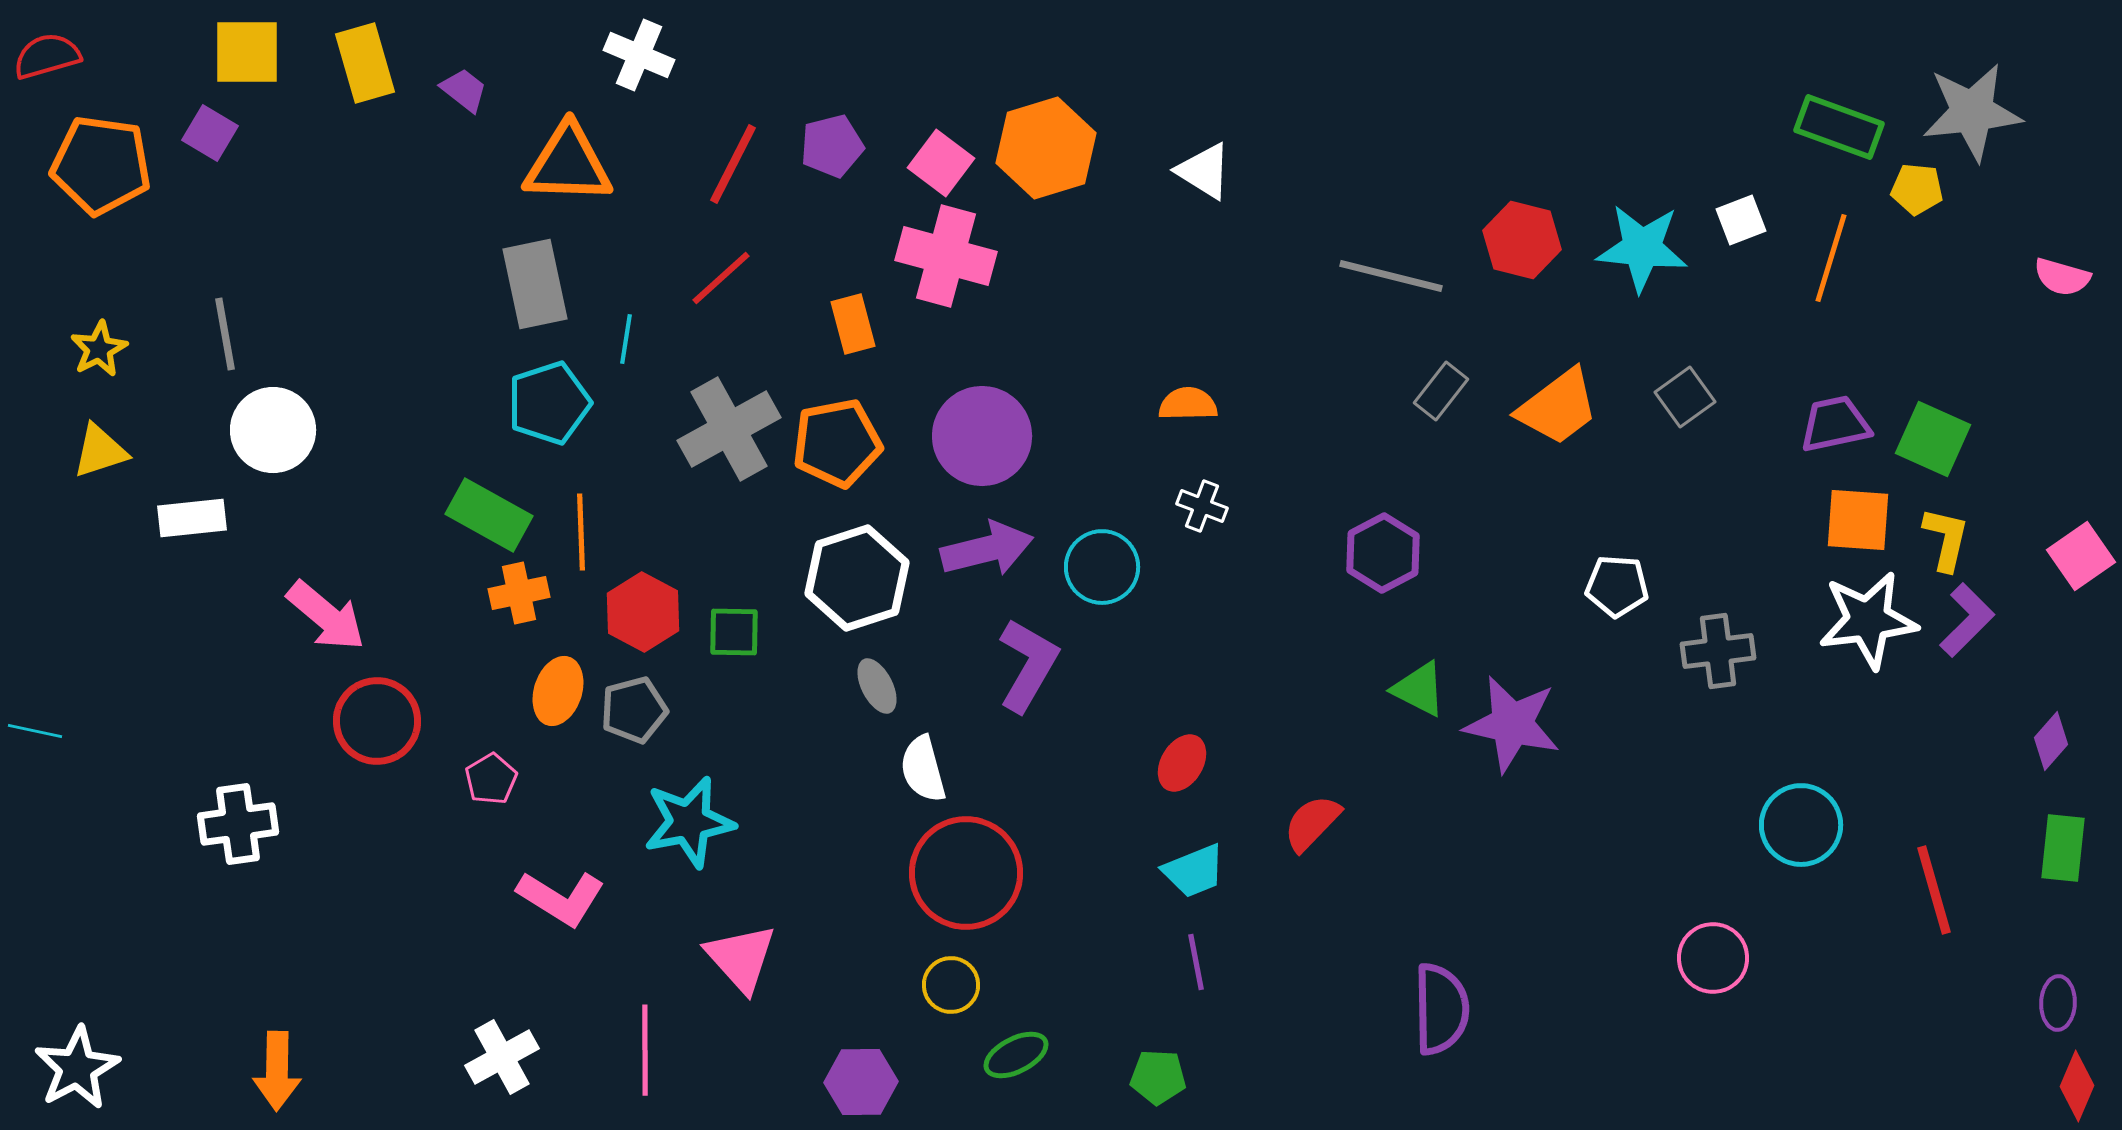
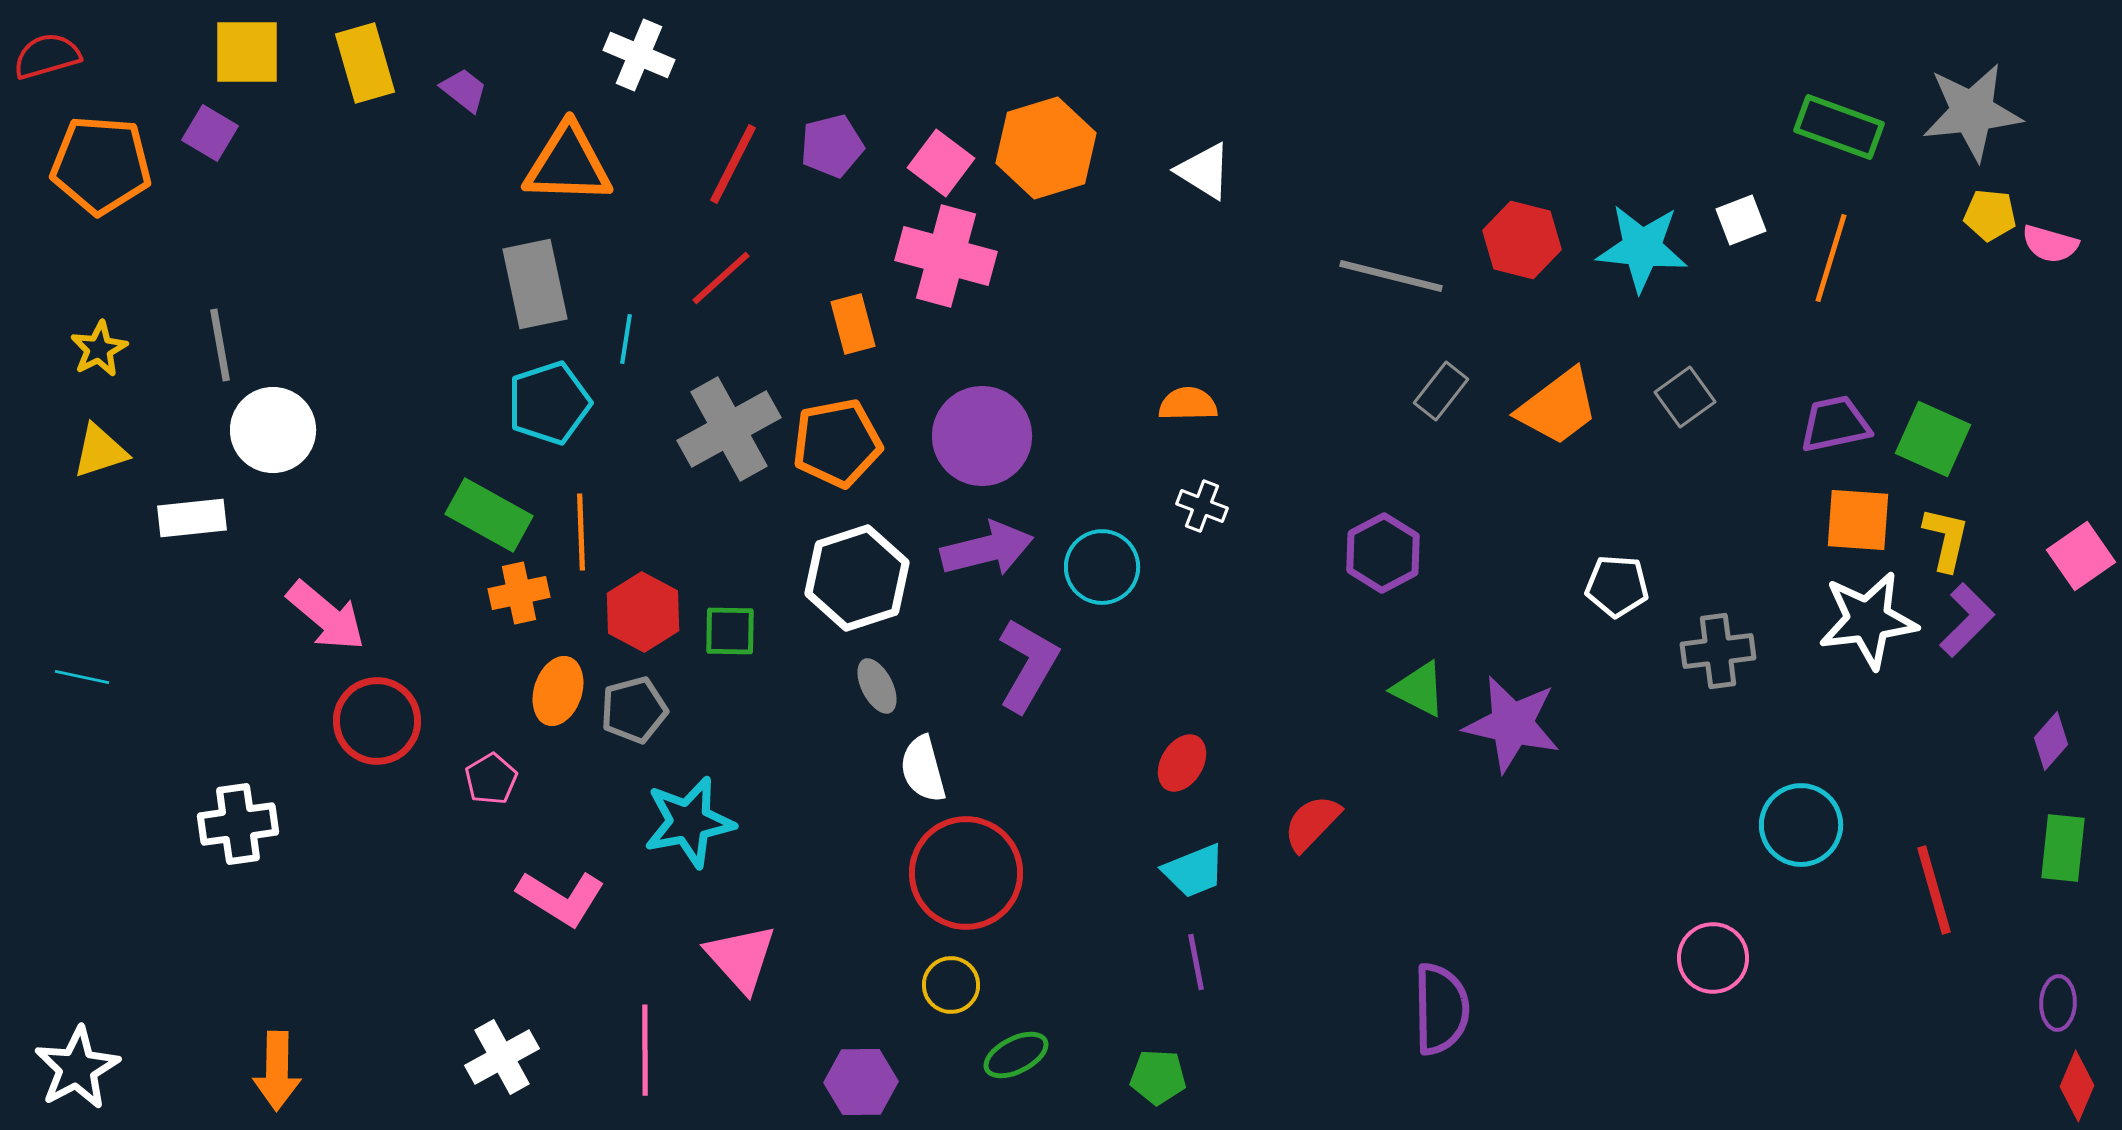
orange pentagon at (101, 165): rotated 4 degrees counterclockwise
yellow pentagon at (1917, 189): moved 73 px right, 26 px down
pink semicircle at (2062, 277): moved 12 px left, 33 px up
gray line at (225, 334): moved 5 px left, 11 px down
green square at (734, 632): moved 4 px left, 1 px up
cyan line at (35, 731): moved 47 px right, 54 px up
